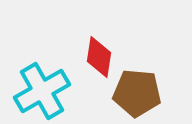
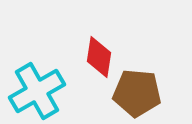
cyan cross: moved 5 px left
